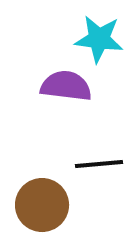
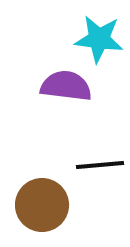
black line: moved 1 px right, 1 px down
